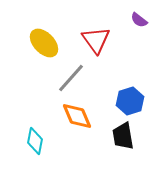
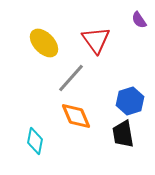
purple semicircle: rotated 18 degrees clockwise
orange diamond: moved 1 px left
black trapezoid: moved 2 px up
